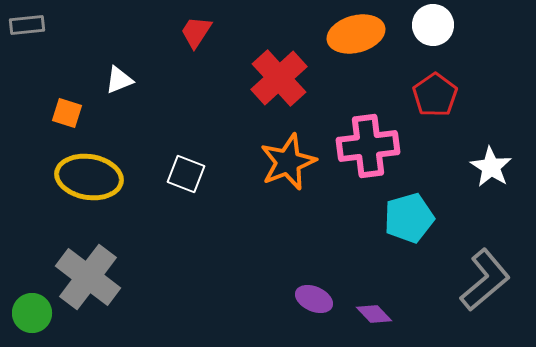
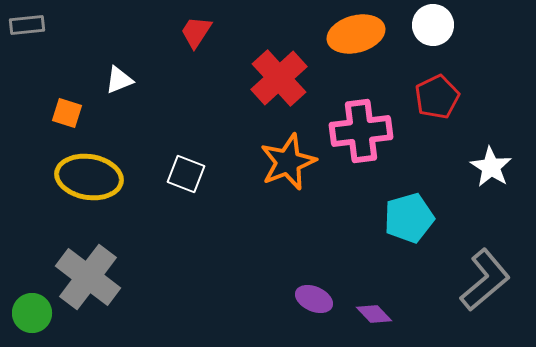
red pentagon: moved 2 px right, 2 px down; rotated 9 degrees clockwise
pink cross: moved 7 px left, 15 px up
